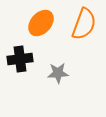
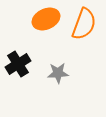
orange ellipse: moved 5 px right, 4 px up; rotated 24 degrees clockwise
black cross: moved 2 px left, 5 px down; rotated 25 degrees counterclockwise
